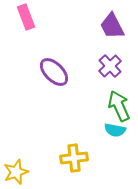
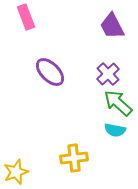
purple cross: moved 2 px left, 8 px down
purple ellipse: moved 4 px left
green arrow: moved 1 px left, 3 px up; rotated 24 degrees counterclockwise
